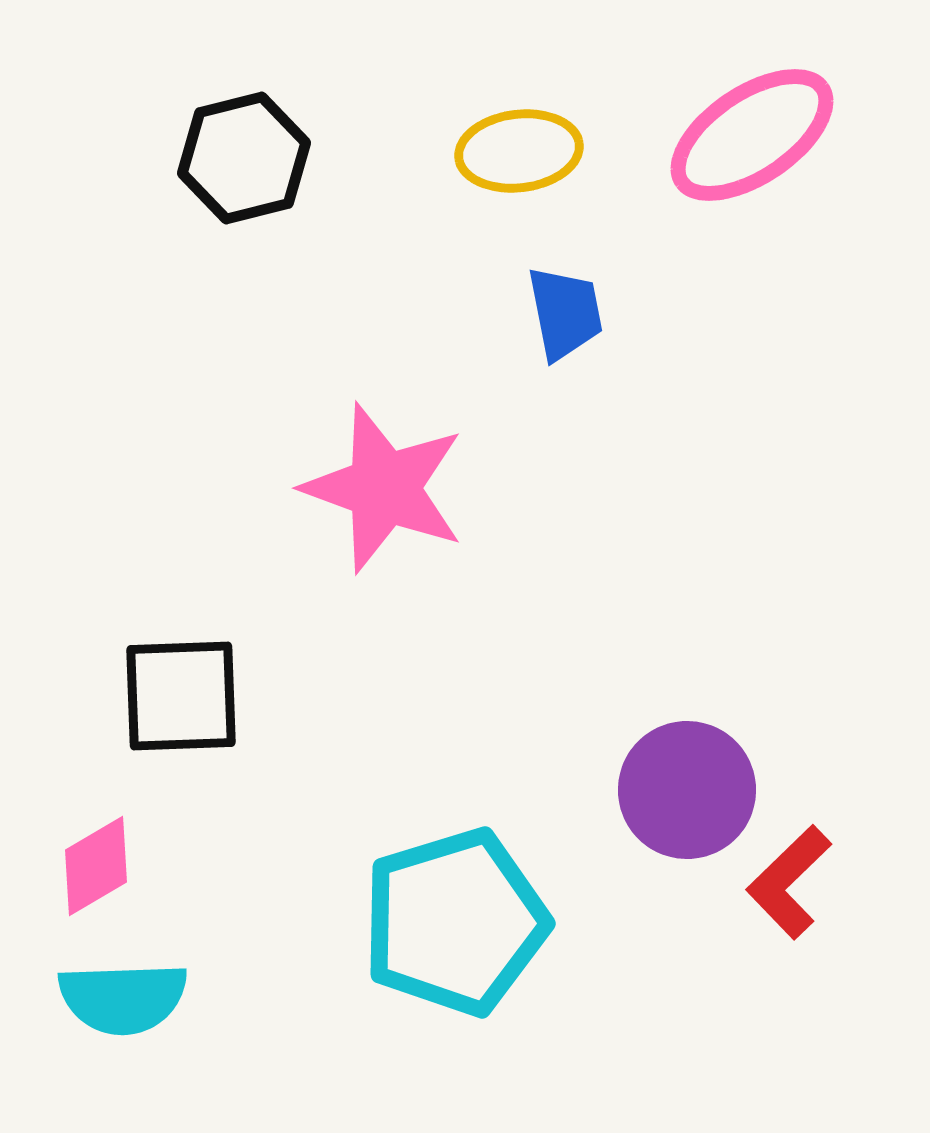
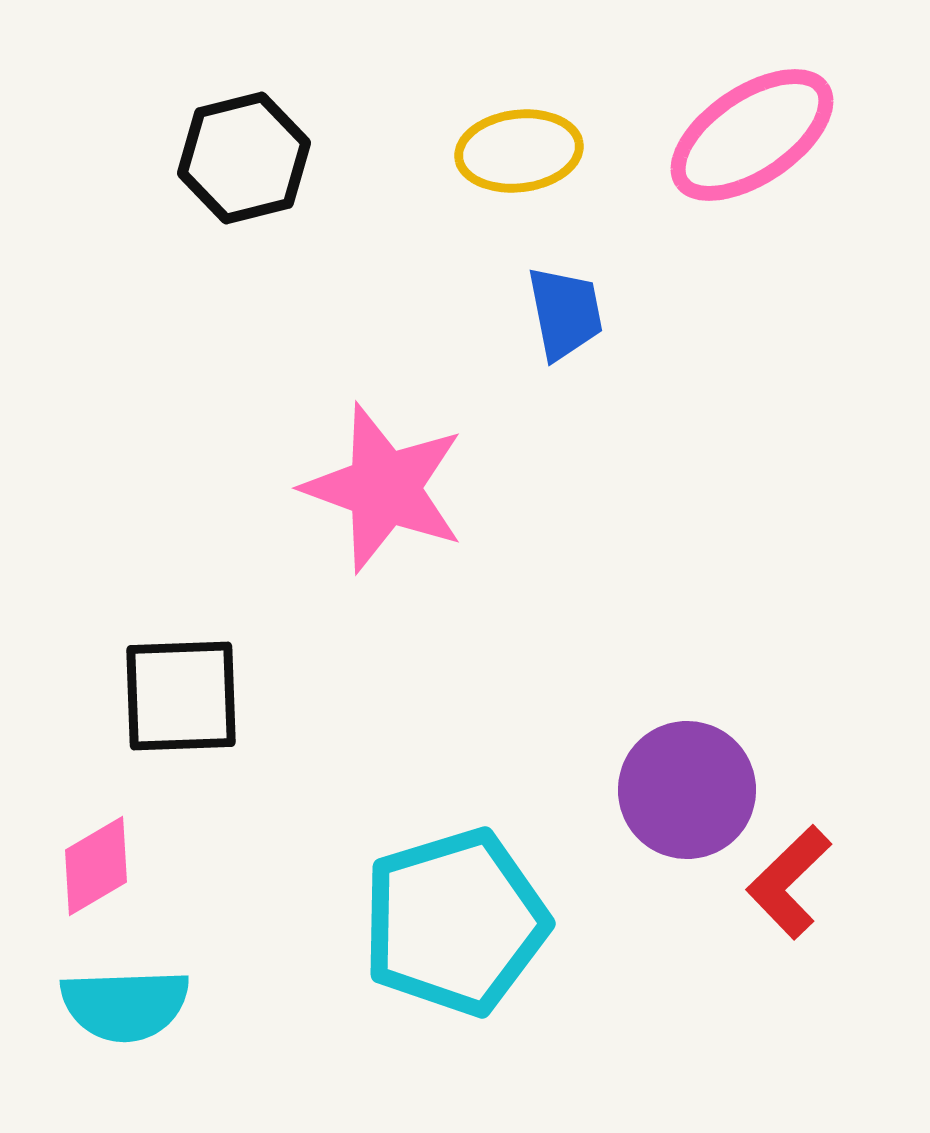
cyan semicircle: moved 2 px right, 7 px down
